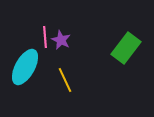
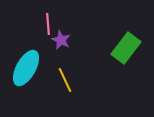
pink line: moved 3 px right, 13 px up
cyan ellipse: moved 1 px right, 1 px down
